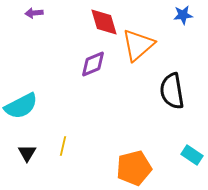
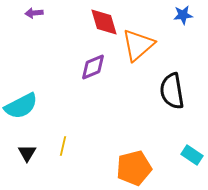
purple diamond: moved 3 px down
